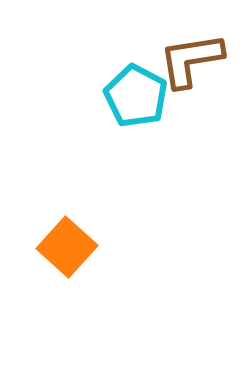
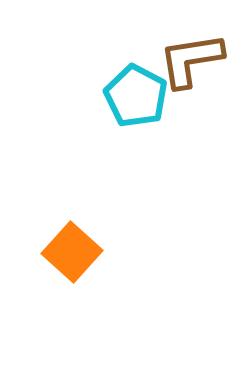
orange square: moved 5 px right, 5 px down
